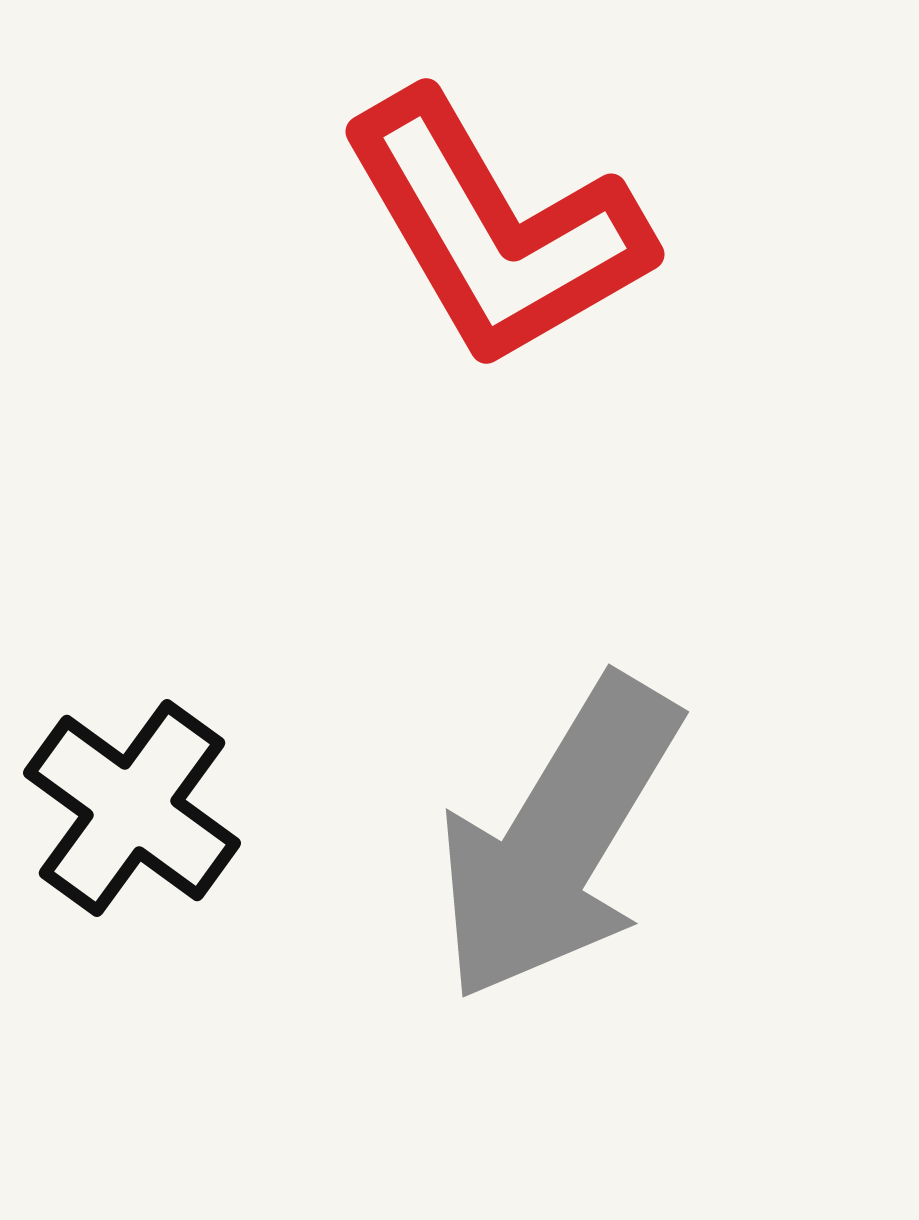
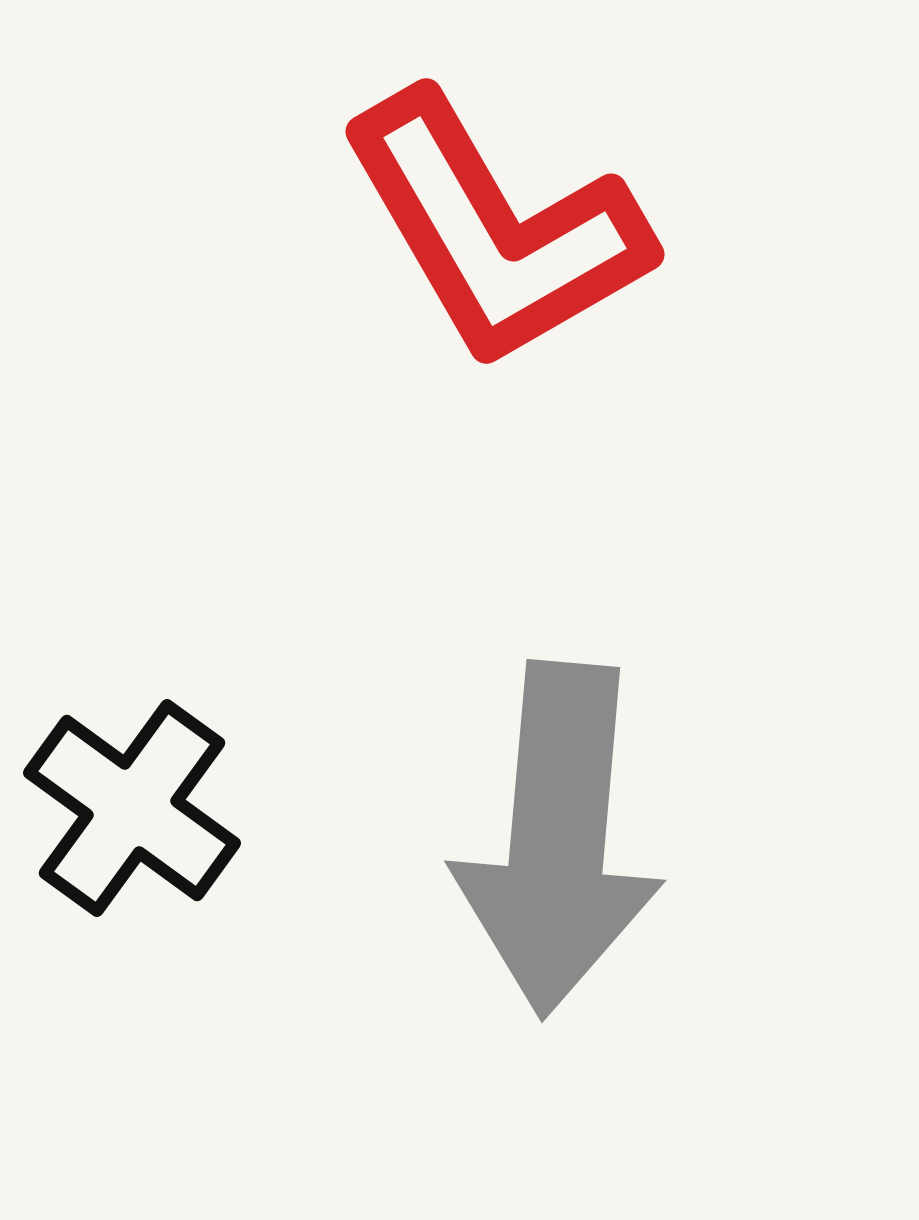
gray arrow: rotated 26 degrees counterclockwise
